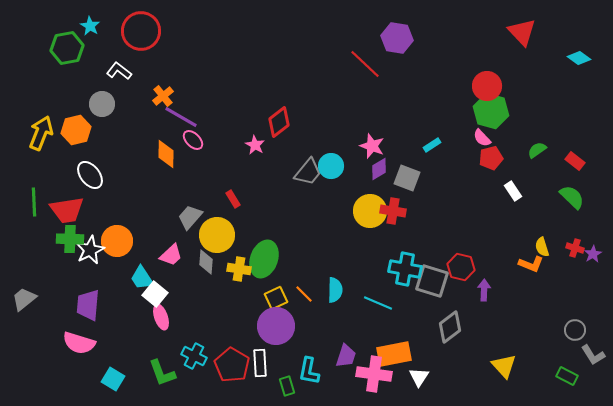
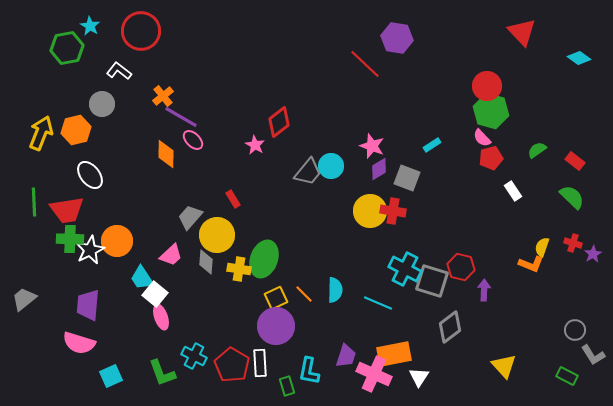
yellow semicircle at (542, 247): rotated 36 degrees clockwise
red cross at (575, 248): moved 2 px left, 5 px up
cyan cross at (405, 269): rotated 16 degrees clockwise
pink cross at (374, 374): rotated 16 degrees clockwise
cyan square at (113, 379): moved 2 px left, 3 px up; rotated 35 degrees clockwise
